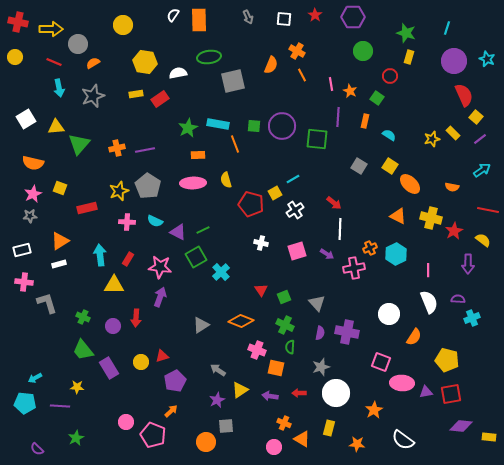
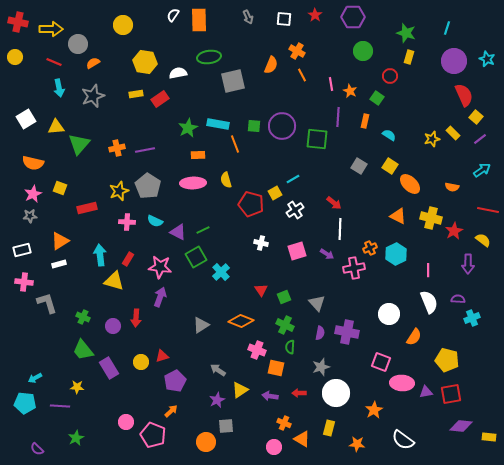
yellow triangle at (114, 285): moved 4 px up; rotated 15 degrees clockwise
